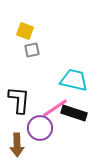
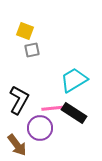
cyan trapezoid: rotated 44 degrees counterclockwise
black L-shape: rotated 24 degrees clockwise
pink line: rotated 28 degrees clockwise
black rectangle: rotated 15 degrees clockwise
brown arrow: rotated 35 degrees counterclockwise
